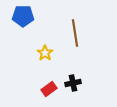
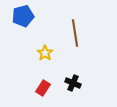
blue pentagon: rotated 15 degrees counterclockwise
black cross: rotated 35 degrees clockwise
red rectangle: moved 6 px left, 1 px up; rotated 21 degrees counterclockwise
